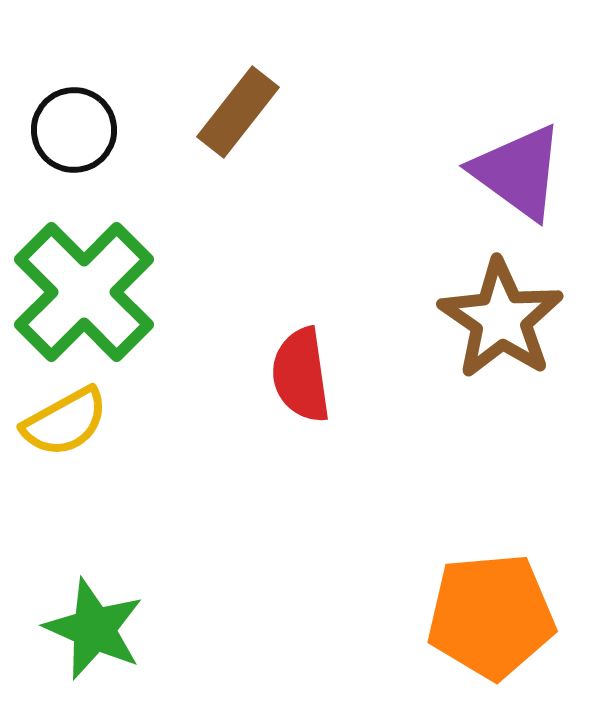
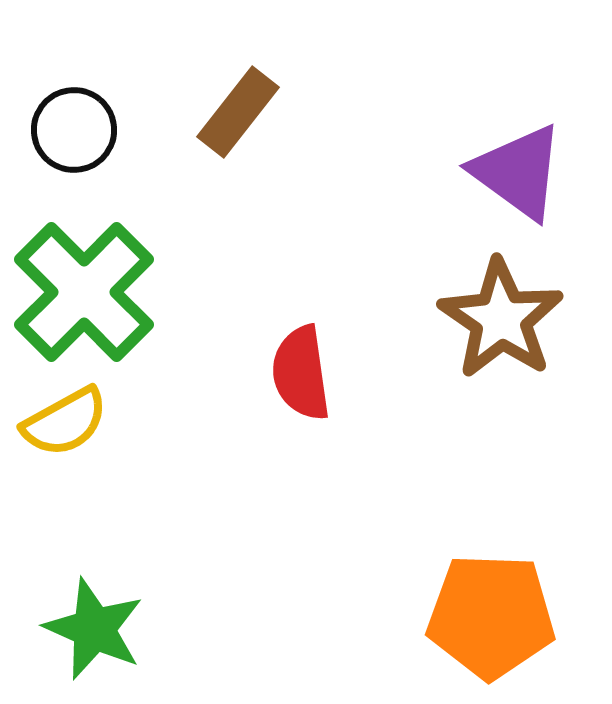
red semicircle: moved 2 px up
orange pentagon: rotated 7 degrees clockwise
